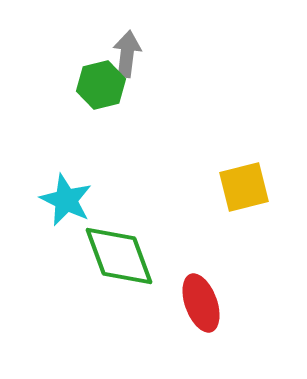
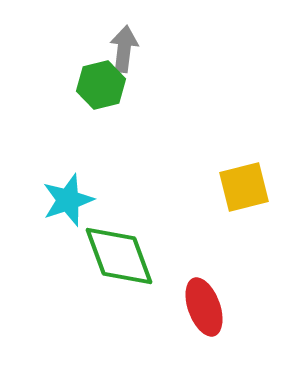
gray arrow: moved 3 px left, 5 px up
cyan star: moved 2 px right; rotated 28 degrees clockwise
red ellipse: moved 3 px right, 4 px down
